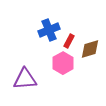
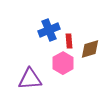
red rectangle: rotated 32 degrees counterclockwise
purple triangle: moved 5 px right
